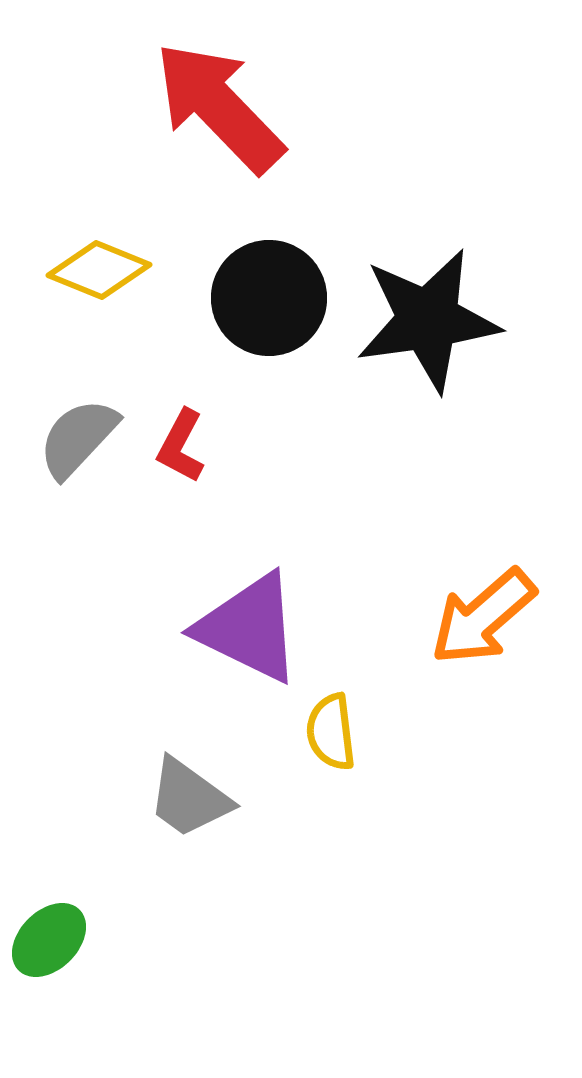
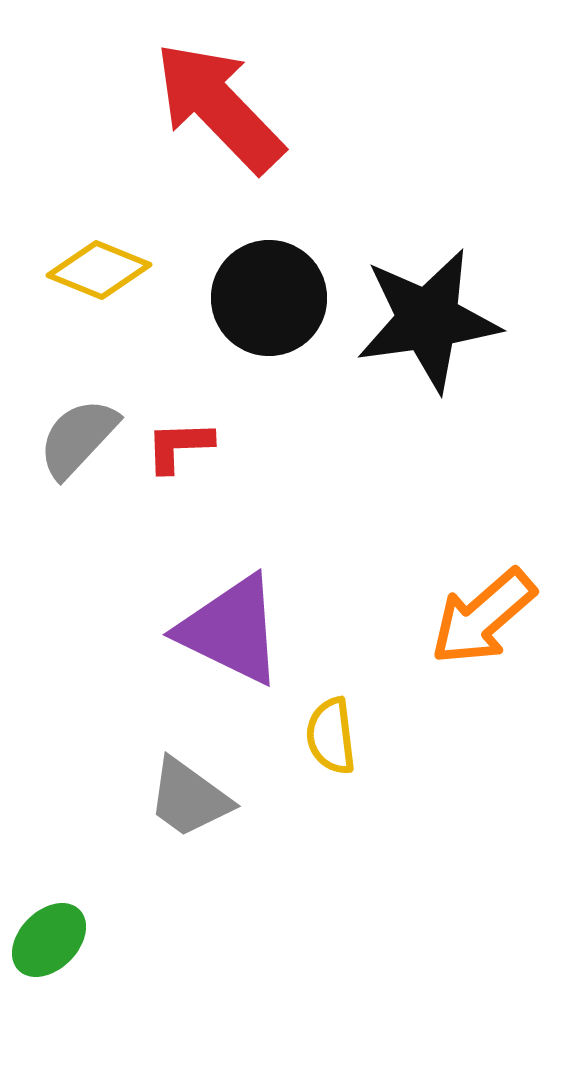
red L-shape: moved 2 px left; rotated 60 degrees clockwise
purple triangle: moved 18 px left, 2 px down
yellow semicircle: moved 4 px down
